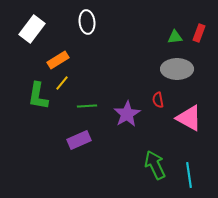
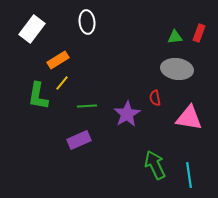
gray ellipse: rotated 8 degrees clockwise
red semicircle: moved 3 px left, 2 px up
pink triangle: rotated 20 degrees counterclockwise
